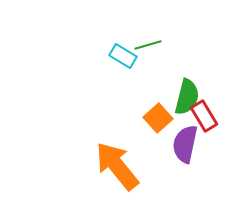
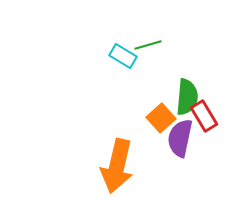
green semicircle: rotated 9 degrees counterclockwise
orange square: moved 3 px right
purple semicircle: moved 5 px left, 6 px up
orange arrow: rotated 128 degrees counterclockwise
